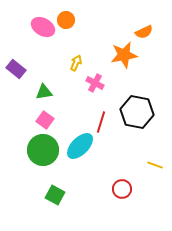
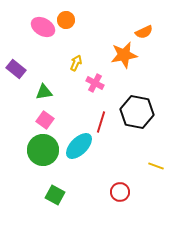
cyan ellipse: moved 1 px left
yellow line: moved 1 px right, 1 px down
red circle: moved 2 px left, 3 px down
